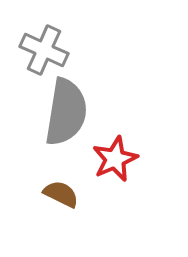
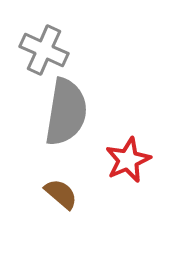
red star: moved 13 px right, 1 px down
brown semicircle: rotated 15 degrees clockwise
